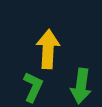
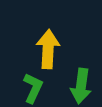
green L-shape: moved 1 px down
